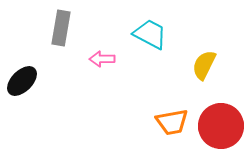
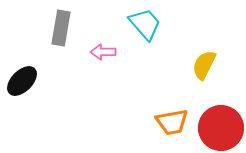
cyan trapezoid: moved 5 px left, 10 px up; rotated 21 degrees clockwise
pink arrow: moved 1 px right, 7 px up
red circle: moved 2 px down
